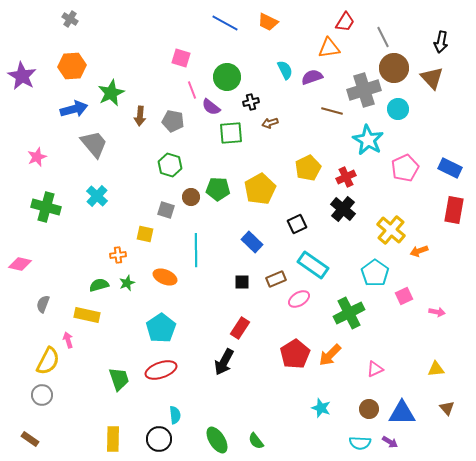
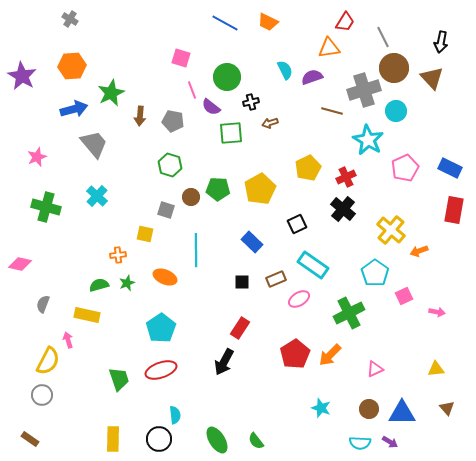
cyan circle at (398, 109): moved 2 px left, 2 px down
